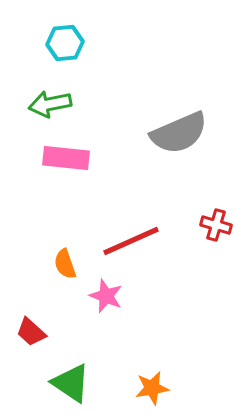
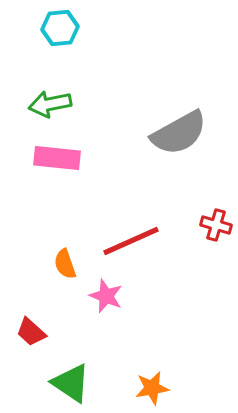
cyan hexagon: moved 5 px left, 15 px up
gray semicircle: rotated 6 degrees counterclockwise
pink rectangle: moved 9 px left
